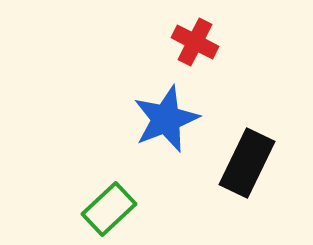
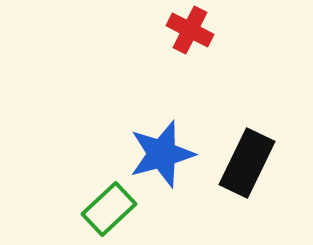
red cross: moved 5 px left, 12 px up
blue star: moved 4 px left, 35 px down; rotated 6 degrees clockwise
